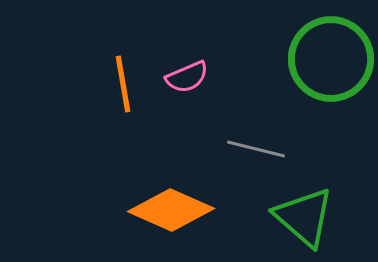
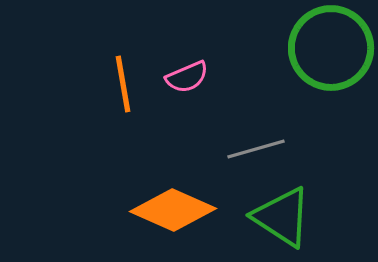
green circle: moved 11 px up
gray line: rotated 30 degrees counterclockwise
orange diamond: moved 2 px right
green triangle: moved 22 px left; rotated 8 degrees counterclockwise
